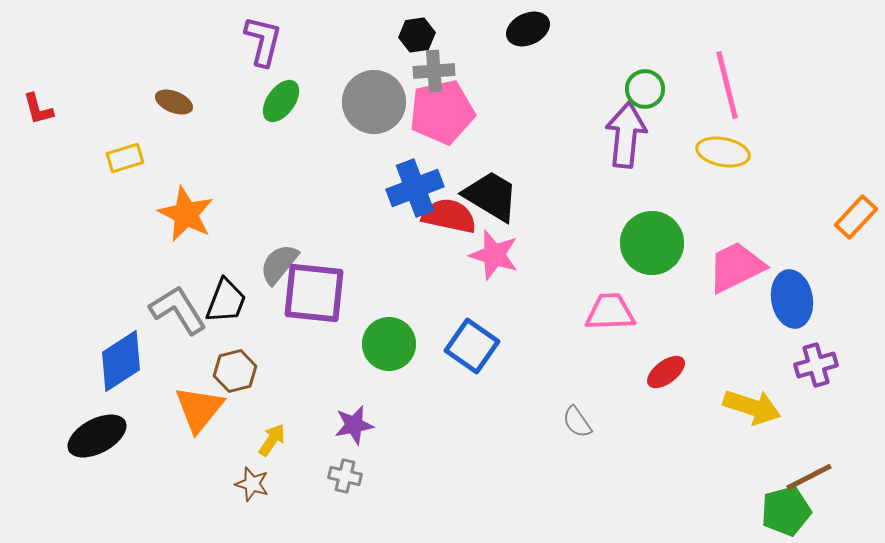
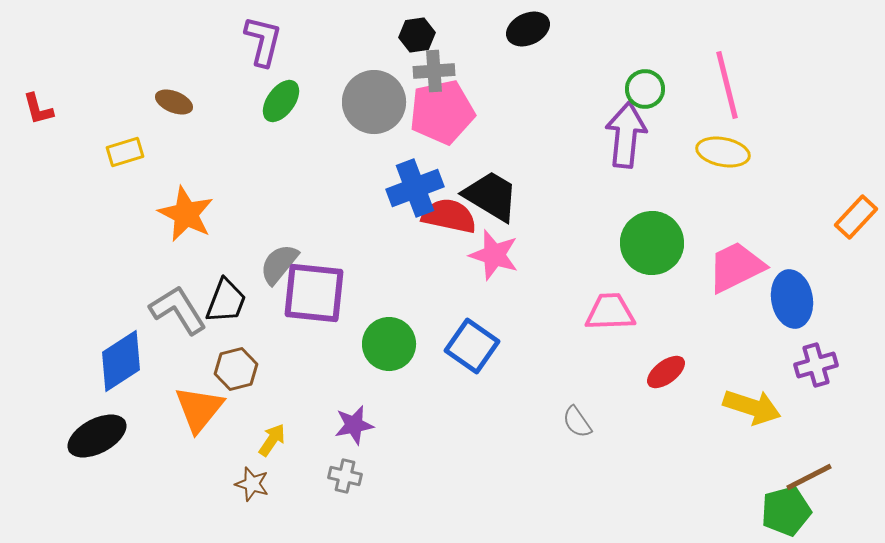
yellow rectangle at (125, 158): moved 6 px up
brown hexagon at (235, 371): moved 1 px right, 2 px up
